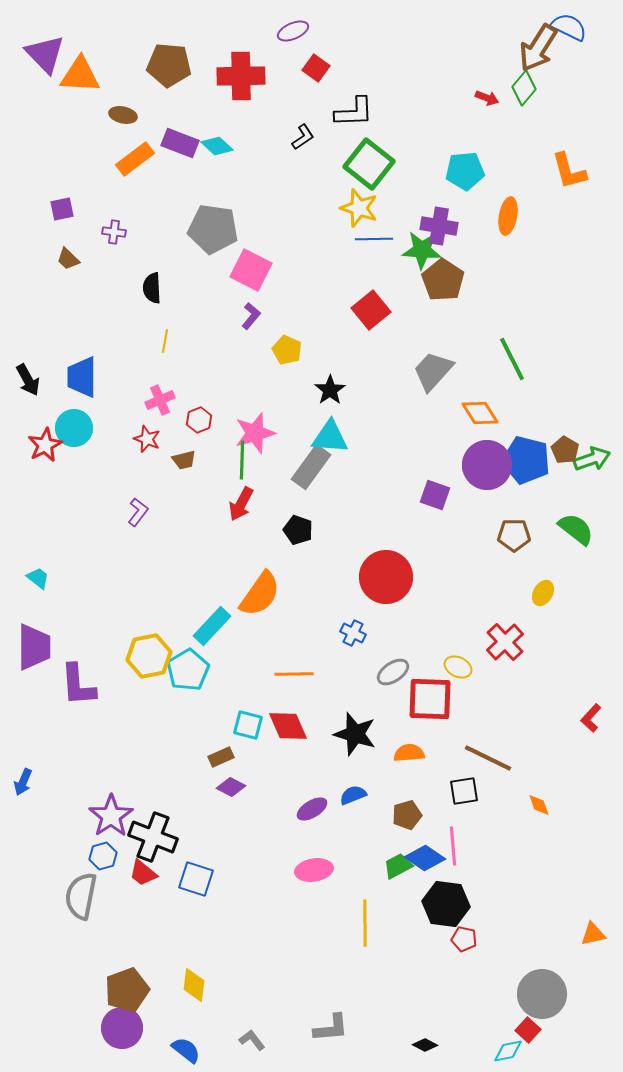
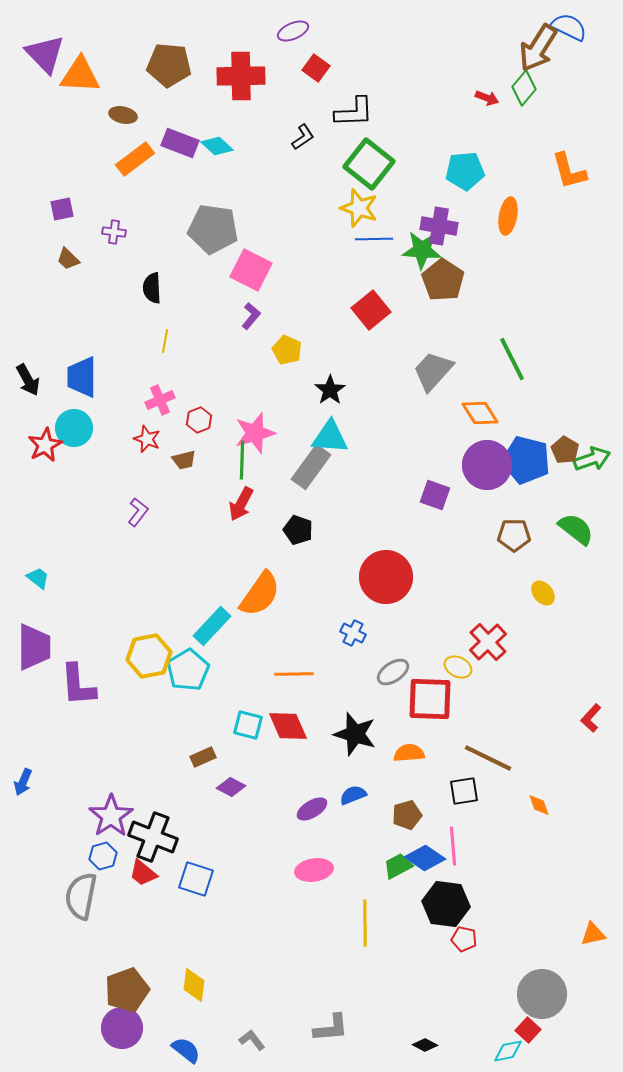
yellow ellipse at (543, 593): rotated 70 degrees counterclockwise
red cross at (505, 642): moved 17 px left
brown rectangle at (221, 757): moved 18 px left
